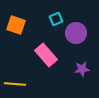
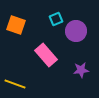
purple circle: moved 2 px up
purple star: moved 1 px left, 1 px down
yellow line: rotated 15 degrees clockwise
